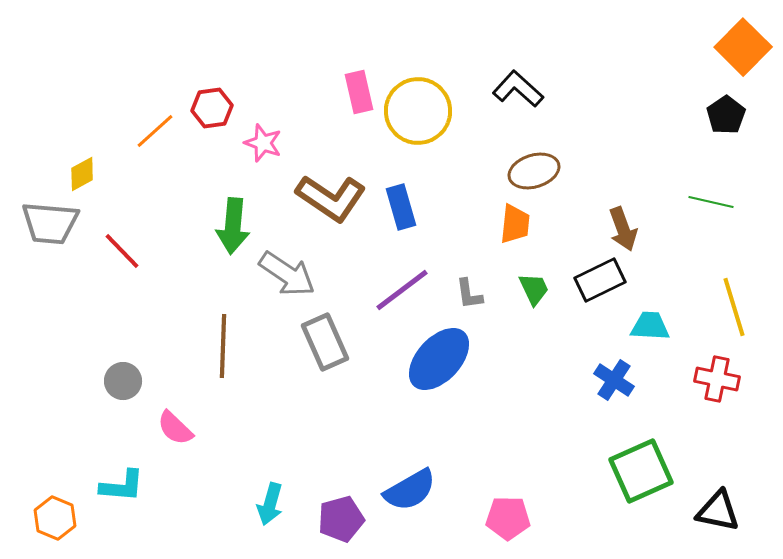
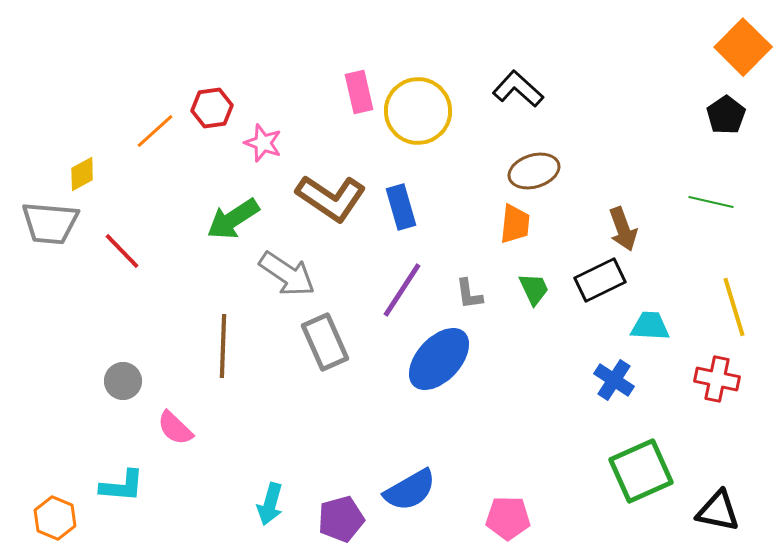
green arrow: moved 7 px up; rotated 52 degrees clockwise
purple line: rotated 20 degrees counterclockwise
